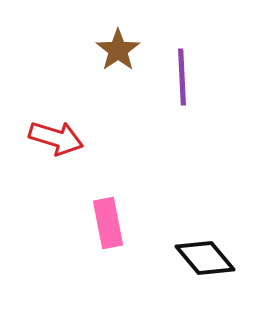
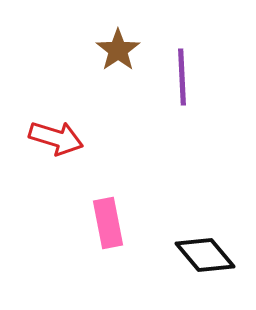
black diamond: moved 3 px up
